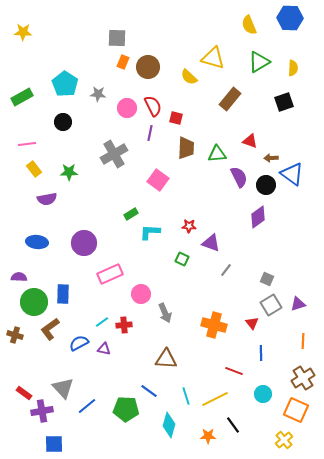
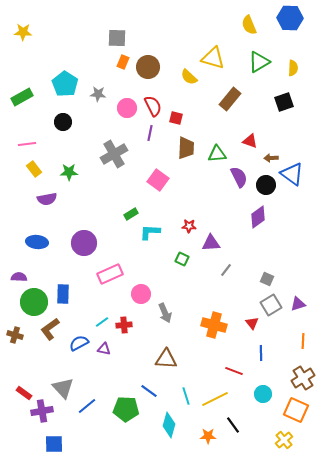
purple triangle at (211, 243): rotated 24 degrees counterclockwise
